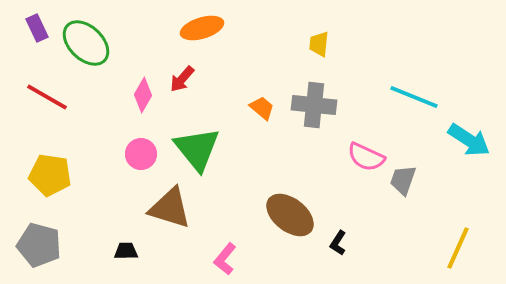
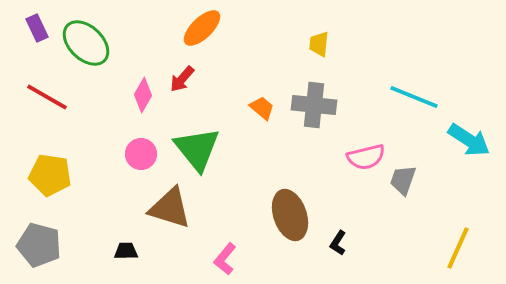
orange ellipse: rotated 27 degrees counterclockwise
pink semicircle: rotated 39 degrees counterclockwise
brown ellipse: rotated 33 degrees clockwise
